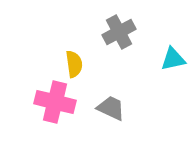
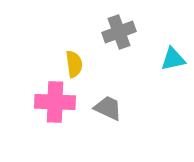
gray cross: rotated 8 degrees clockwise
pink cross: rotated 12 degrees counterclockwise
gray trapezoid: moved 3 px left
